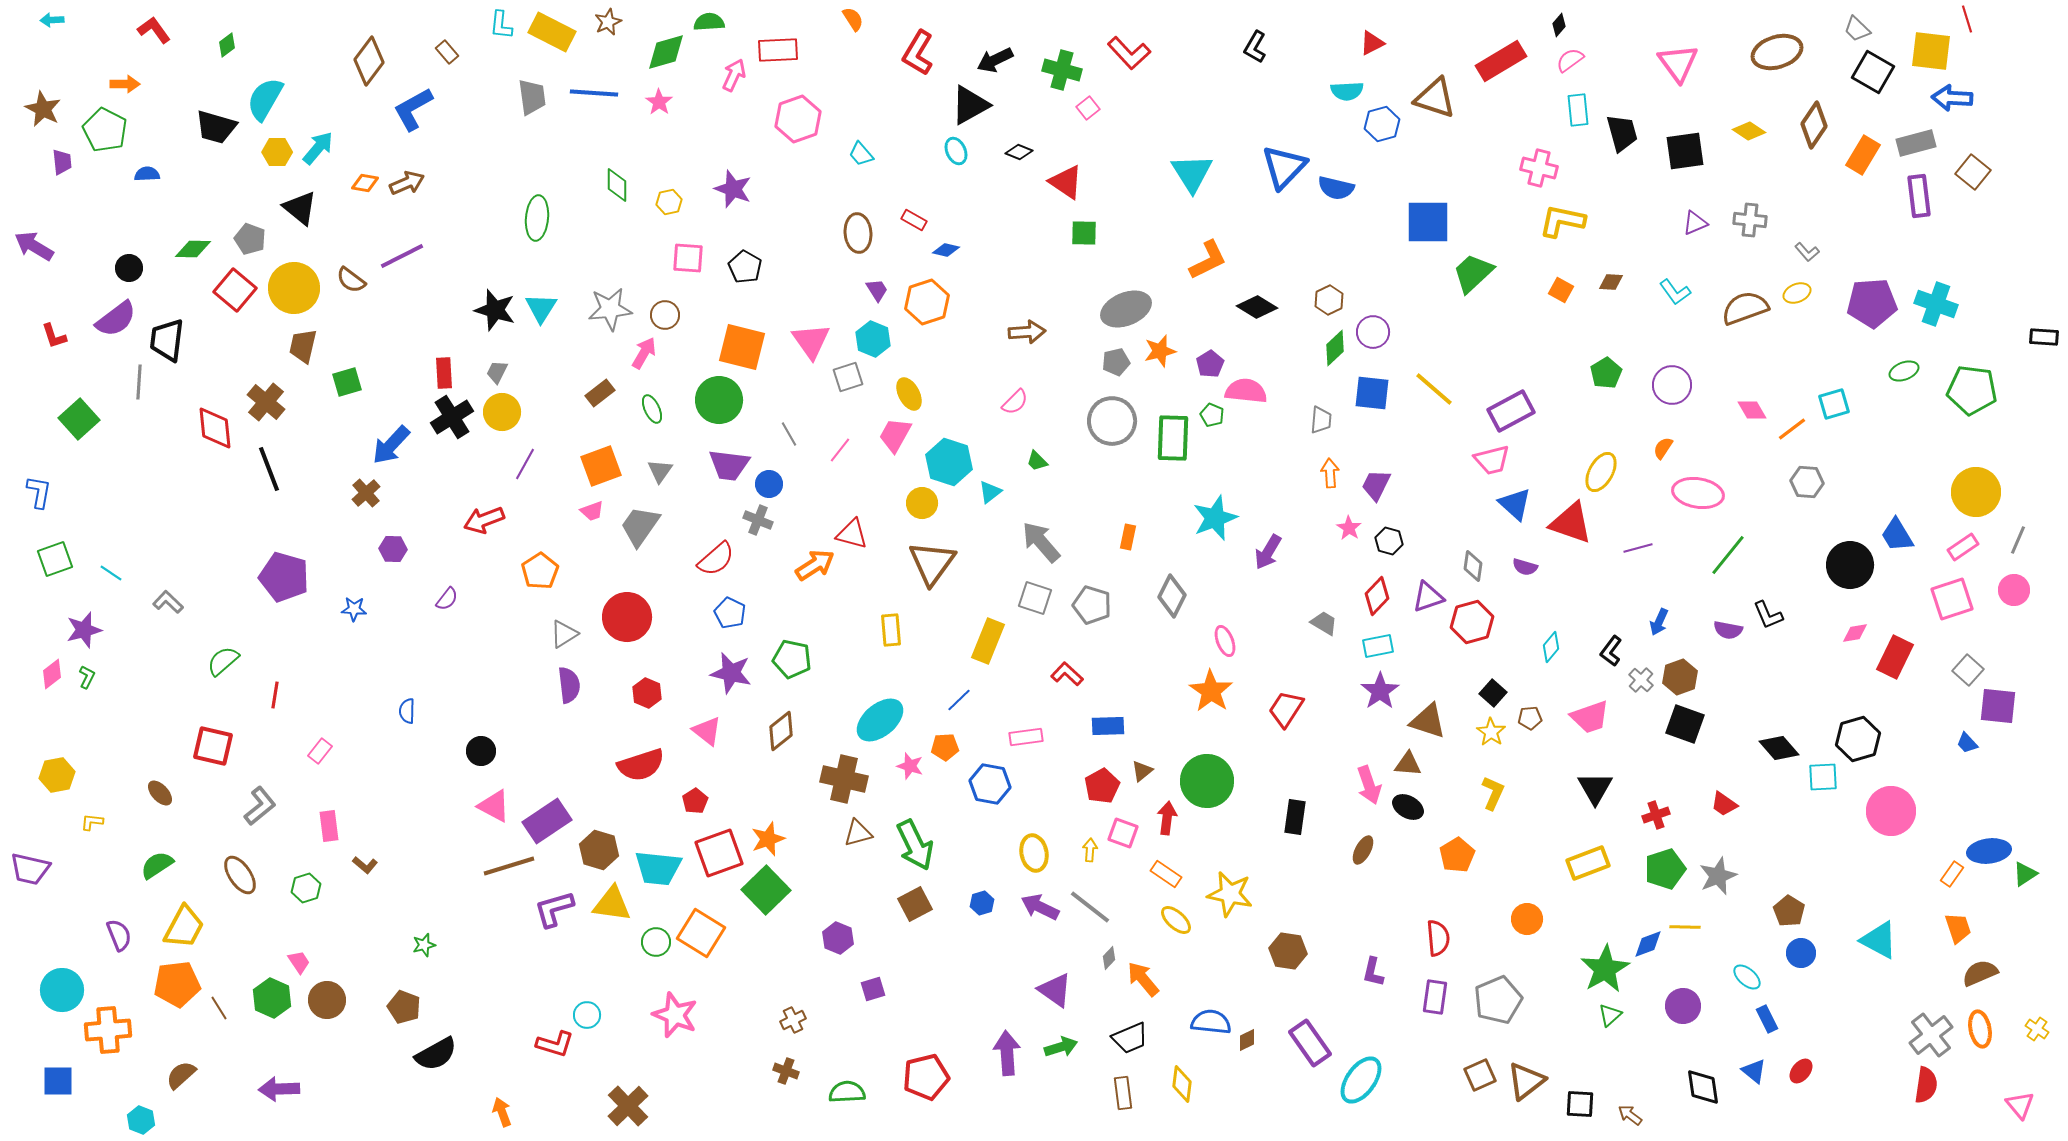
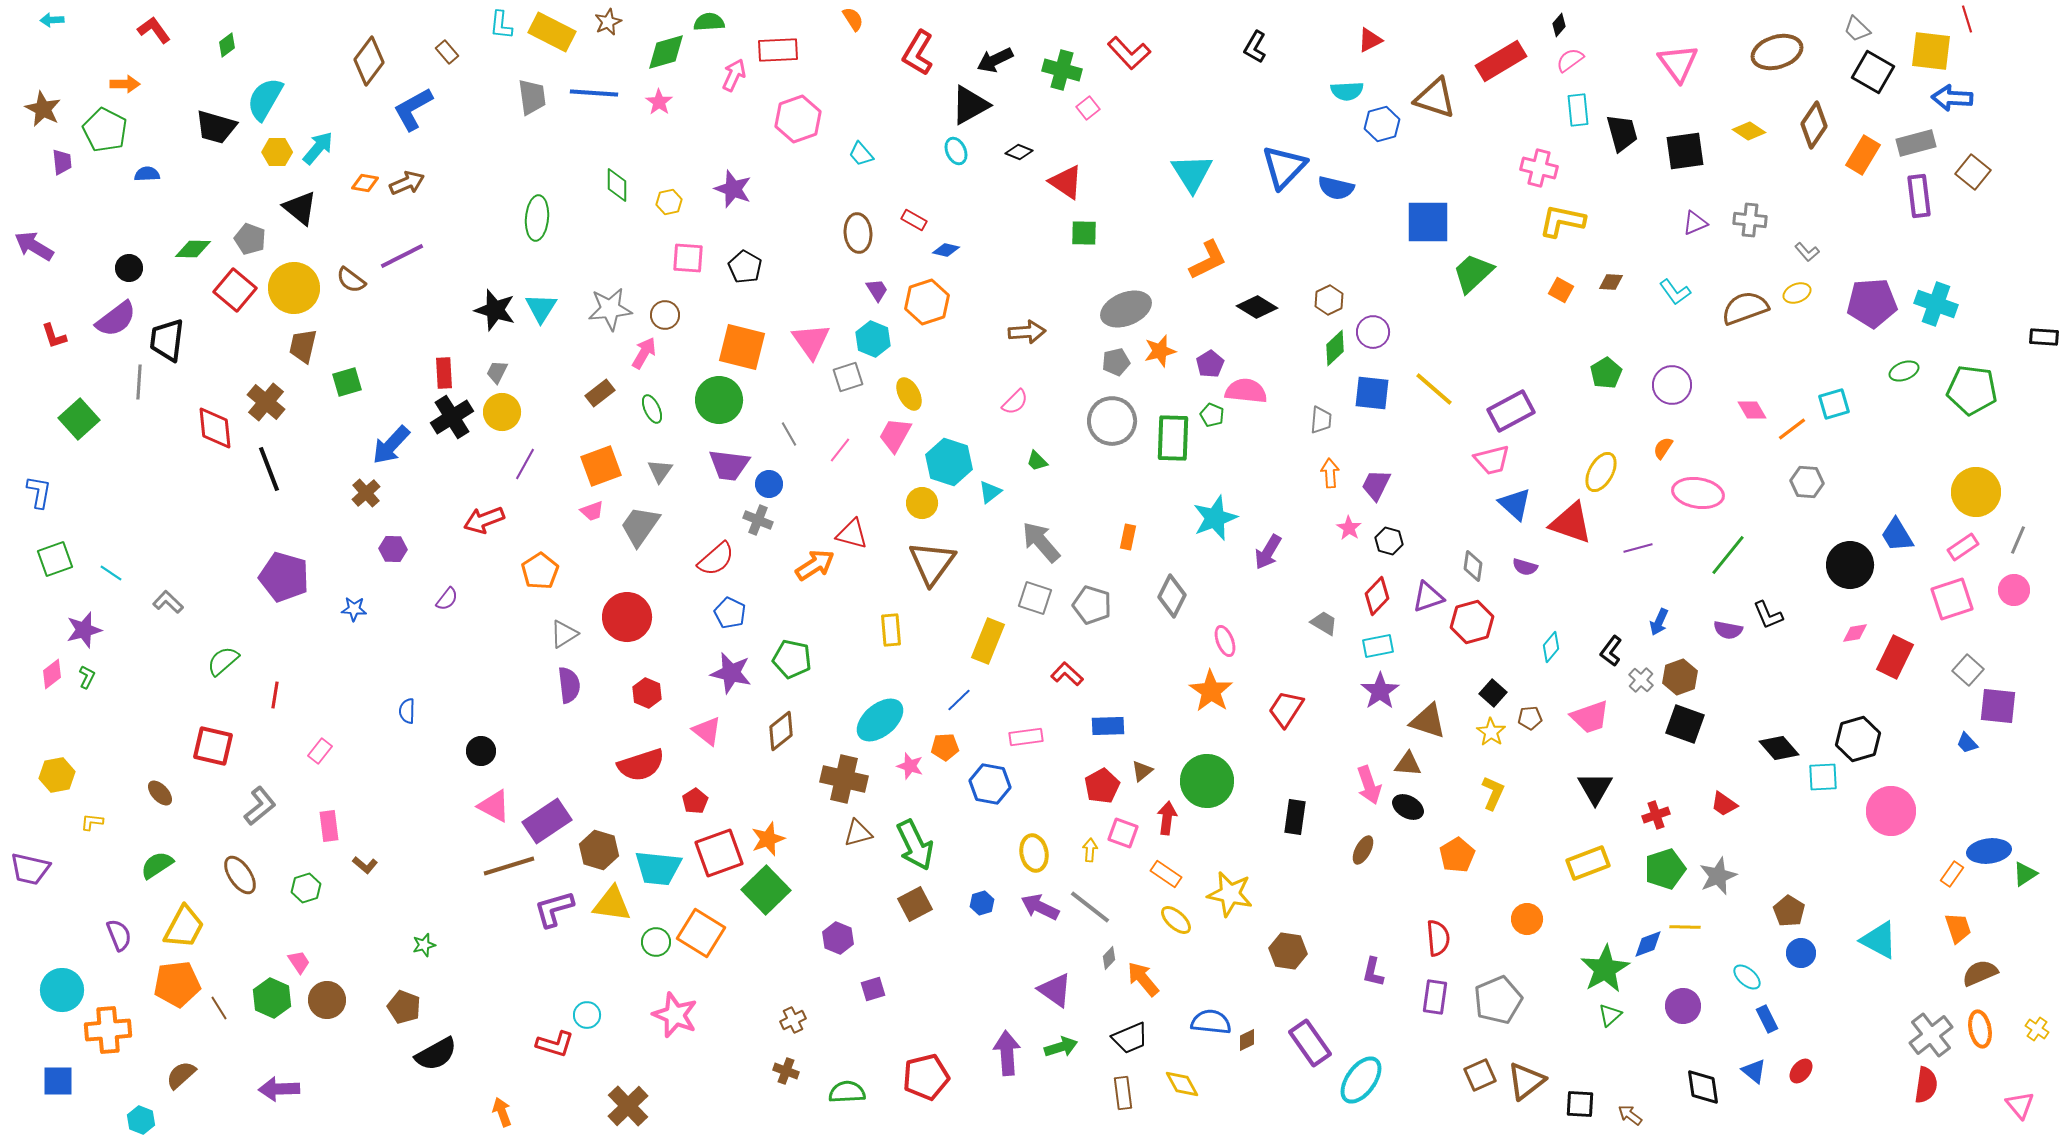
red triangle at (1372, 43): moved 2 px left, 3 px up
yellow diamond at (1182, 1084): rotated 36 degrees counterclockwise
